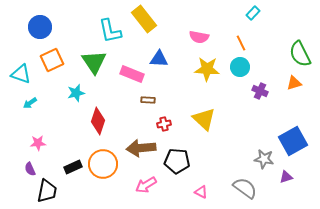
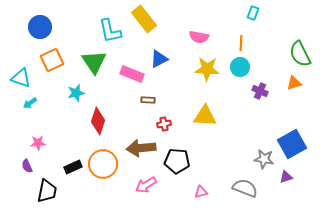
cyan rectangle: rotated 24 degrees counterclockwise
orange line: rotated 28 degrees clockwise
blue triangle: rotated 30 degrees counterclockwise
cyan triangle: moved 4 px down
yellow triangle: moved 1 px right, 3 px up; rotated 40 degrees counterclockwise
blue square: moved 1 px left, 3 px down
purple semicircle: moved 3 px left, 3 px up
gray semicircle: rotated 15 degrees counterclockwise
pink triangle: rotated 40 degrees counterclockwise
